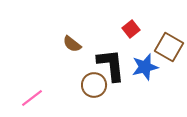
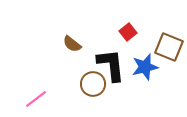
red square: moved 3 px left, 3 px down
brown square: rotated 8 degrees counterclockwise
brown circle: moved 1 px left, 1 px up
pink line: moved 4 px right, 1 px down
